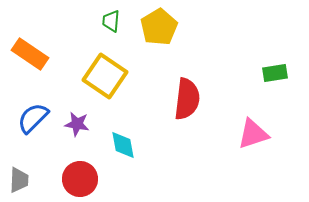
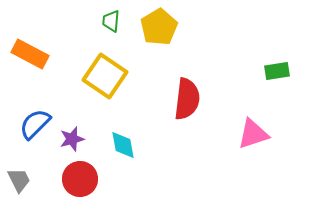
orange rectangle: rotated 6 degrees counterclockwise
green rectangle: moved 2 px right, 2 px up
blue semicircle: moved 2 px right, 6 px down
purple star: moved 5 px left, 15 px down; rotated 25 degrees counterclockwise
gray trapezoid: rotated 28 degrees counterclockwise
